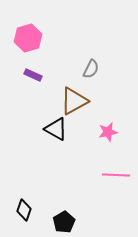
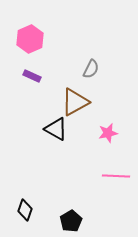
pink hexagon: moved 2 px right, 1 px down; rotated 8 degrees counterclockwise
purple rectangle: moved 1 px left, 1 px down
brown triangle: moved 1 px right, 1 px down
pink star: moved 1 px down
pink line: moved 1 px down
black diamond: moved 1 px right
black pentagon: moved 7 px right, 1 px up
